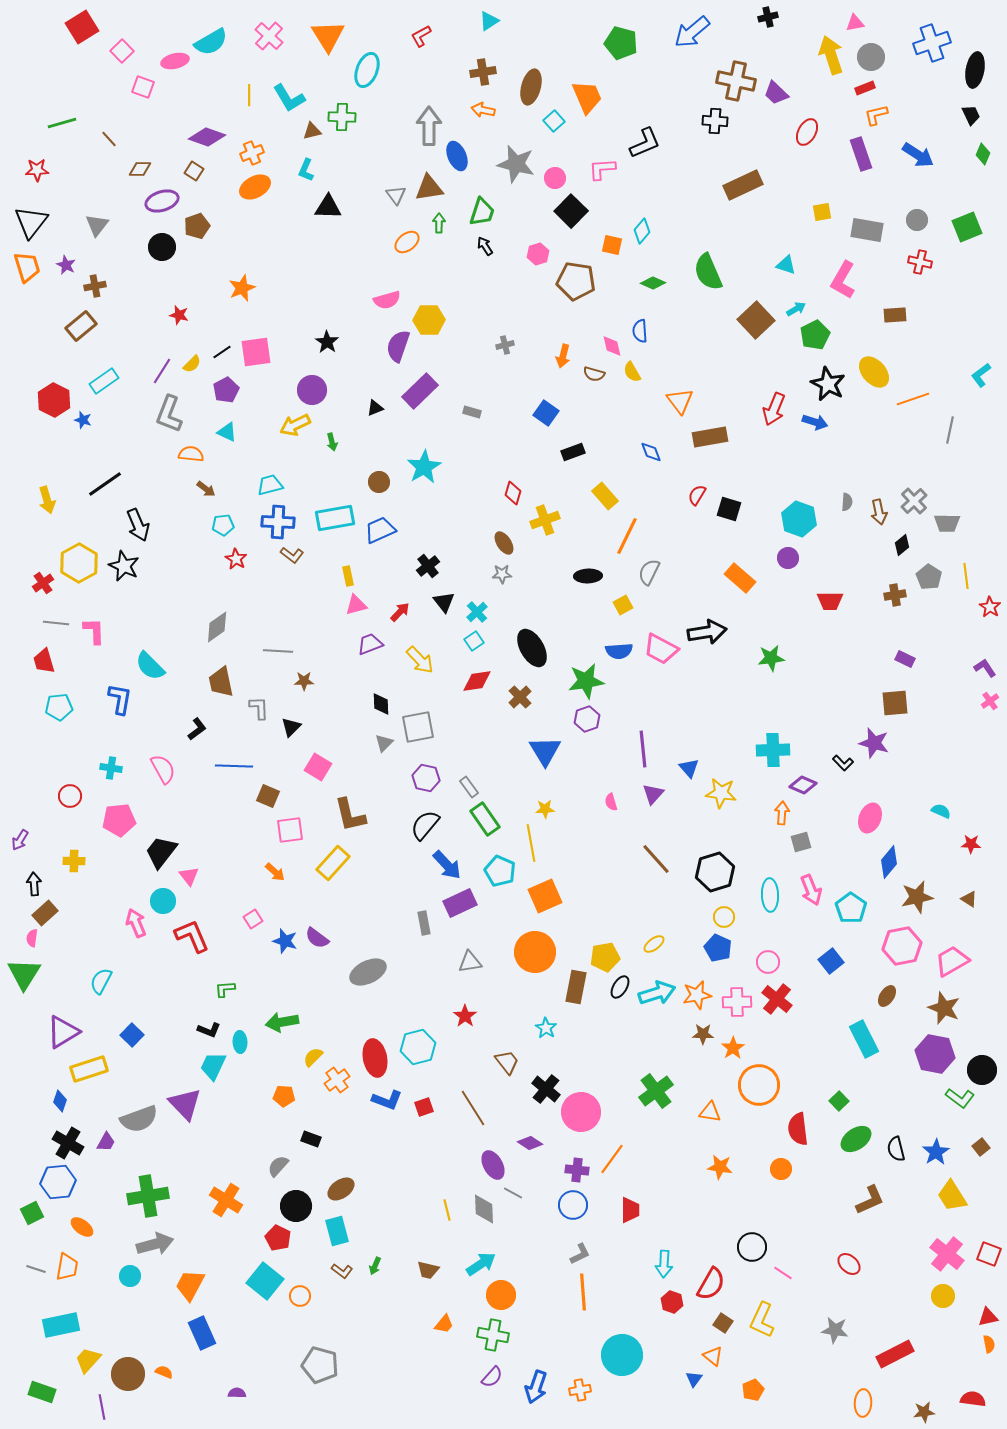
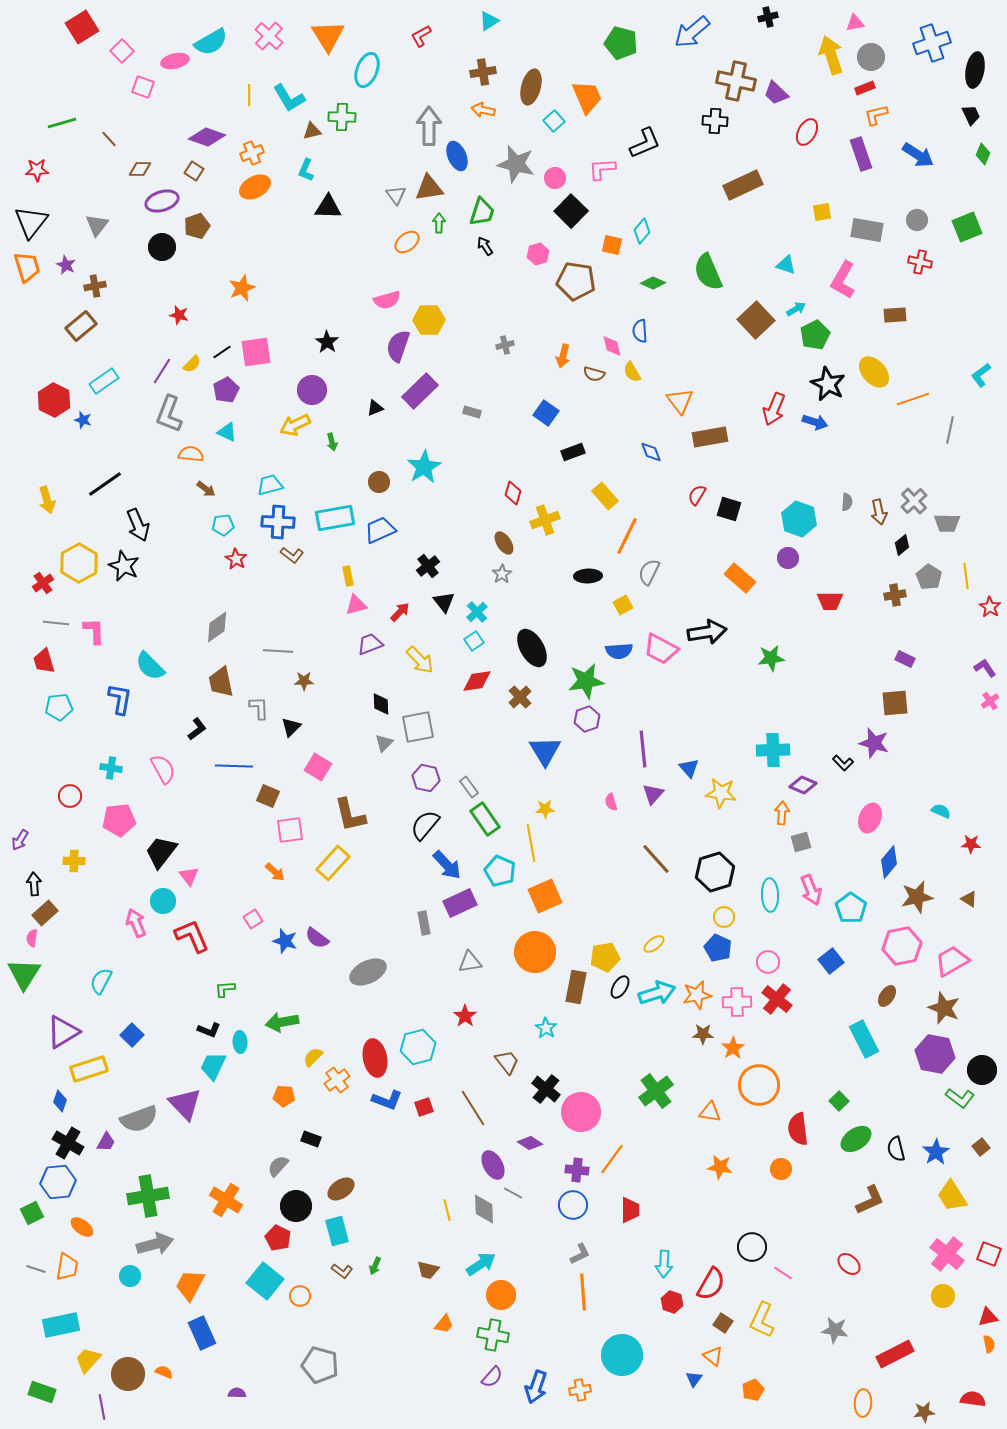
gray star at (502, 574): rotated 30 degrees counterclockwise
